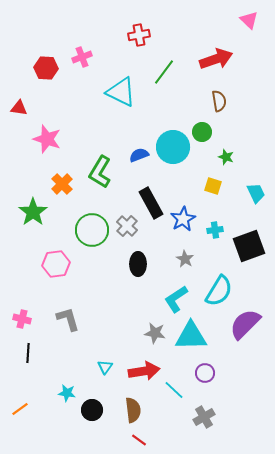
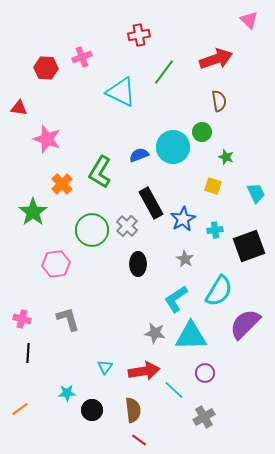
cyan star at (67, 393): rotated 12 degrees counterclockwise
